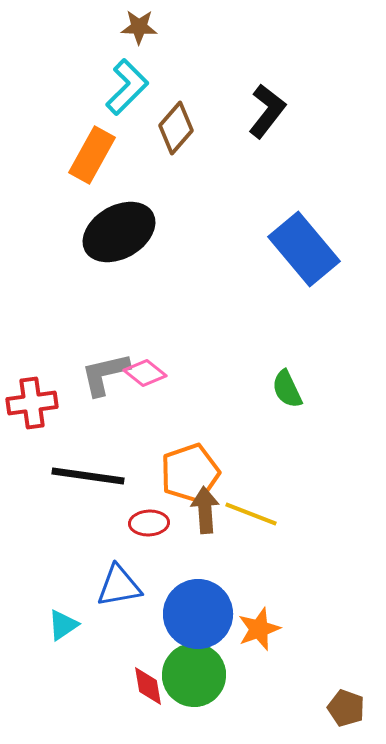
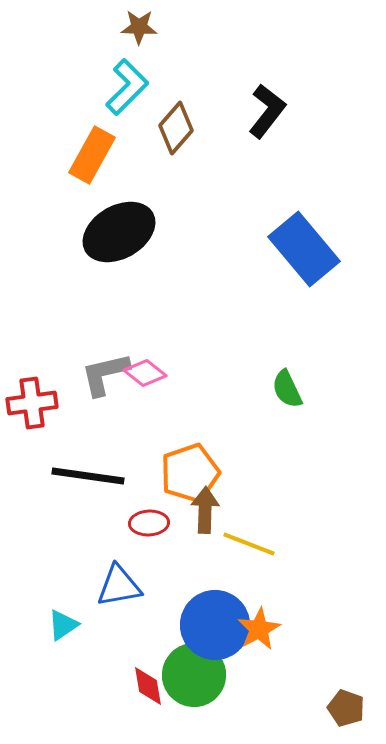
brown arrow: rotated 6 degrees clockwise
yellow line: moved 2 px left, 30 px down
blue circle: moved 17 px right, 11 px down
orange star: rotated 9 degrees counterclockwise
